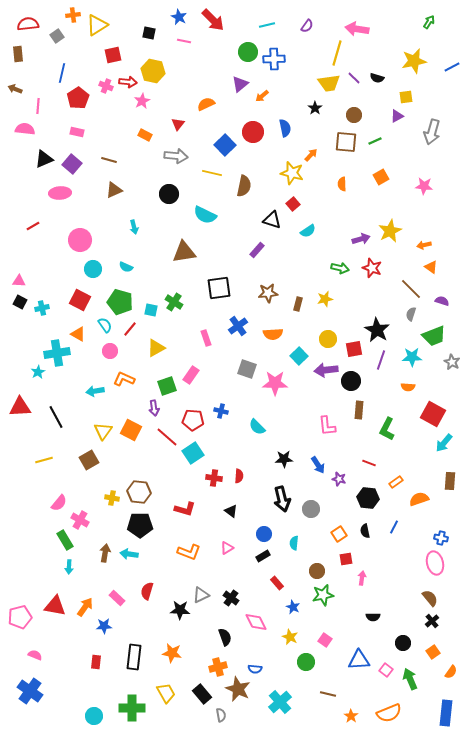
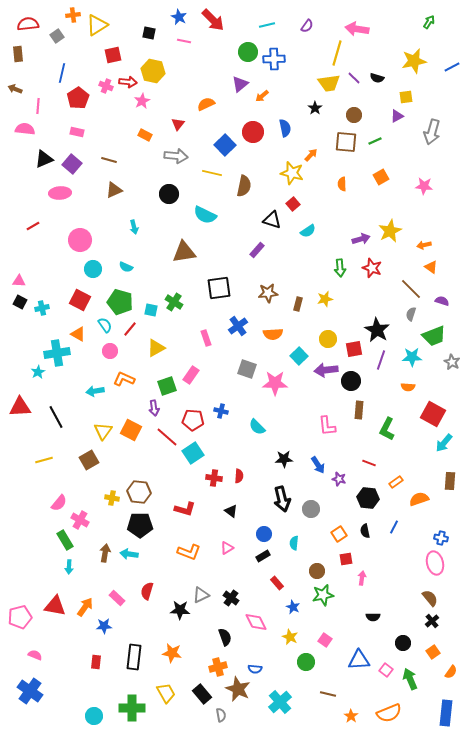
green arrow at (340, 268): rotated 72 degrees clockwise
